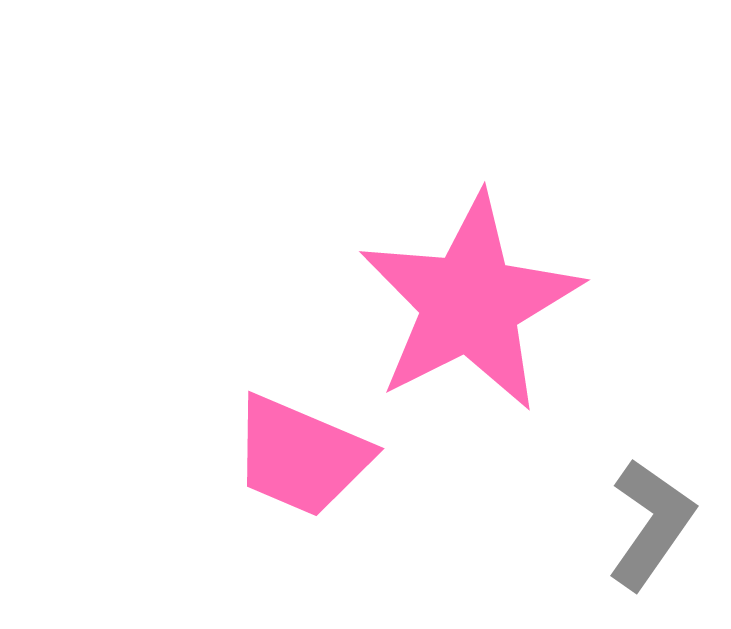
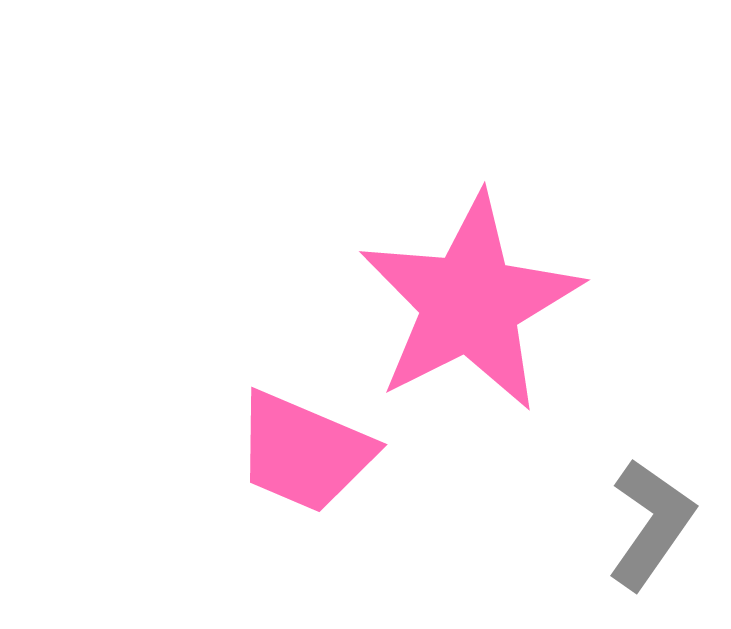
pink trapezoid: moved 3 px right, 4 px up
